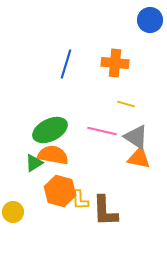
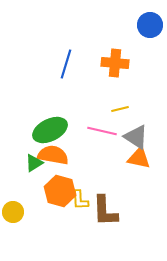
blue circle: moved 5 px down
yellow line: moved 6 px left, 5 px down; rotated 30 degrees counterclockwise
